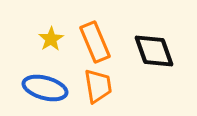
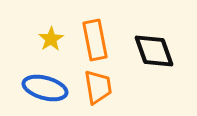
orange rectangle: moved 2 px up; rotated 12 degrees clockwise
orange trapezoid: moved 1 px down
